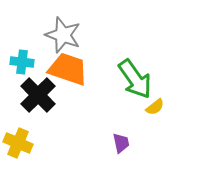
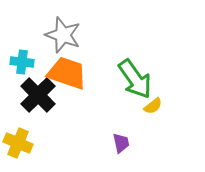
orange trapezoid: moved 1 px left, 4 px down
yellow semicircle: moved 2 px left, 1 px up
